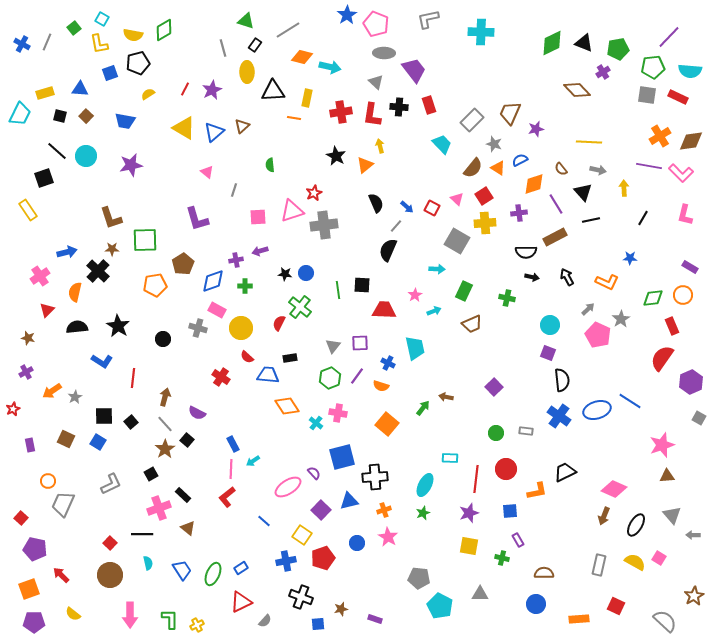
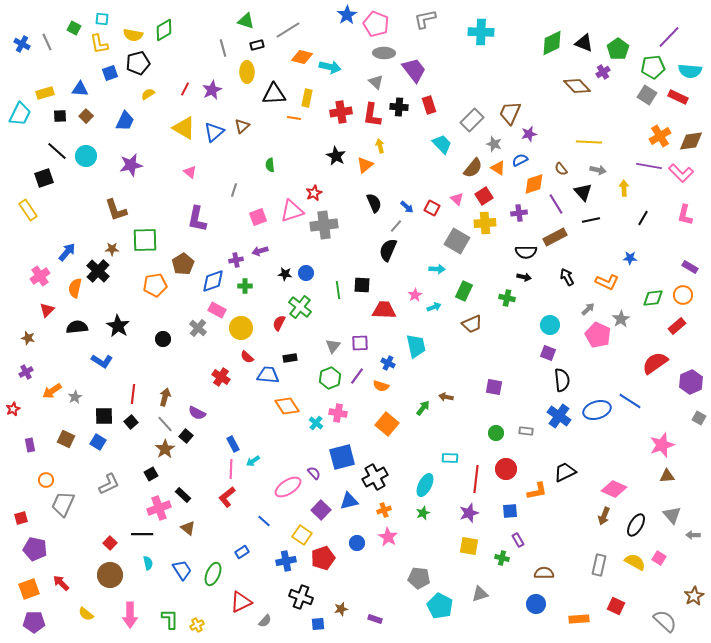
cyan square at (102, 19): rotated 24 degrees counterclockwise
gray L-shape at (428, 19): moved 3 px left
green square at (74, 28): rotated 24 degrees counterclockwise
gray line at (47, 42): rotated 48 degrees counterclockwise
black rectangle at (255, 45): moved 2 px right; rotated 40 degrees clockwise
green pentagon at (618, 49): rotated 25 degrees counterclockwise
brown diamond at (577, 90): moved 4 px up
black triangle at (273, 91): moved 1 px right, 3 px down
gray square at (647, 95): rotated 24 degrees clockwise
black square at (60, 116): rotated 16 degrees counterclockwise
blue trapezoid at (125, 121): rotated 75 degrees counterclockwise
purple star at (536, 129): moved 7 px left, 5 px down
pink triangle at (207, 172): moved 17 px left
black semicircle at (376, 203): moved 2 px left
pink square at (258, 217): rotated 18 degrees counterclockwise
brown L-shape at (111, 218): moved 5 px right, 8 px up
purple L-shape at (197, 219): rotated 28 degrees clockwise
blue arrow at (67, 252): rotated 36 degrees counterclockwise
black arrow at (532, 277): moved 8 px left
orange semicircle at (75, 292): moved 4 px up
cyan arrow at (434, 311): moved 4 px up
red rectangle at (672, 326): moved 5 px right; rotated 72 degrees clockwise
gray cross at (198, 328): rotated 24 degrees clockwise
cyan trapezoid at (415, 348): moved 1 px right, 2 px up
red semicircle at (662, 358): moved 7 px left, 5 px down; rotated 20 degrees clockwise
red line at (133, 378): moved 16 px down
purple square at (494, 387): rotated 36 degrees counterclockwise
black square at (187, 440): moved 1 px left, 4 px up
black cross at (375, 477): rotated 25 degrees counterclockwise
orange circle at (48, 481): moved 2 px left, 1 px up
gray L-shape at (111, 484): moved 2 px left
red square at (21, 518): rotated 32 degrees clockwise
blue rectangle at (241, 568): moved 1 px right, 16 px up
red arrow at (61, 575): moved 8 px down
gray triangle at (480, 594): rotated 18 degrees counterclockwise
yellow semicircle at (73, 614): moved 13 px right
